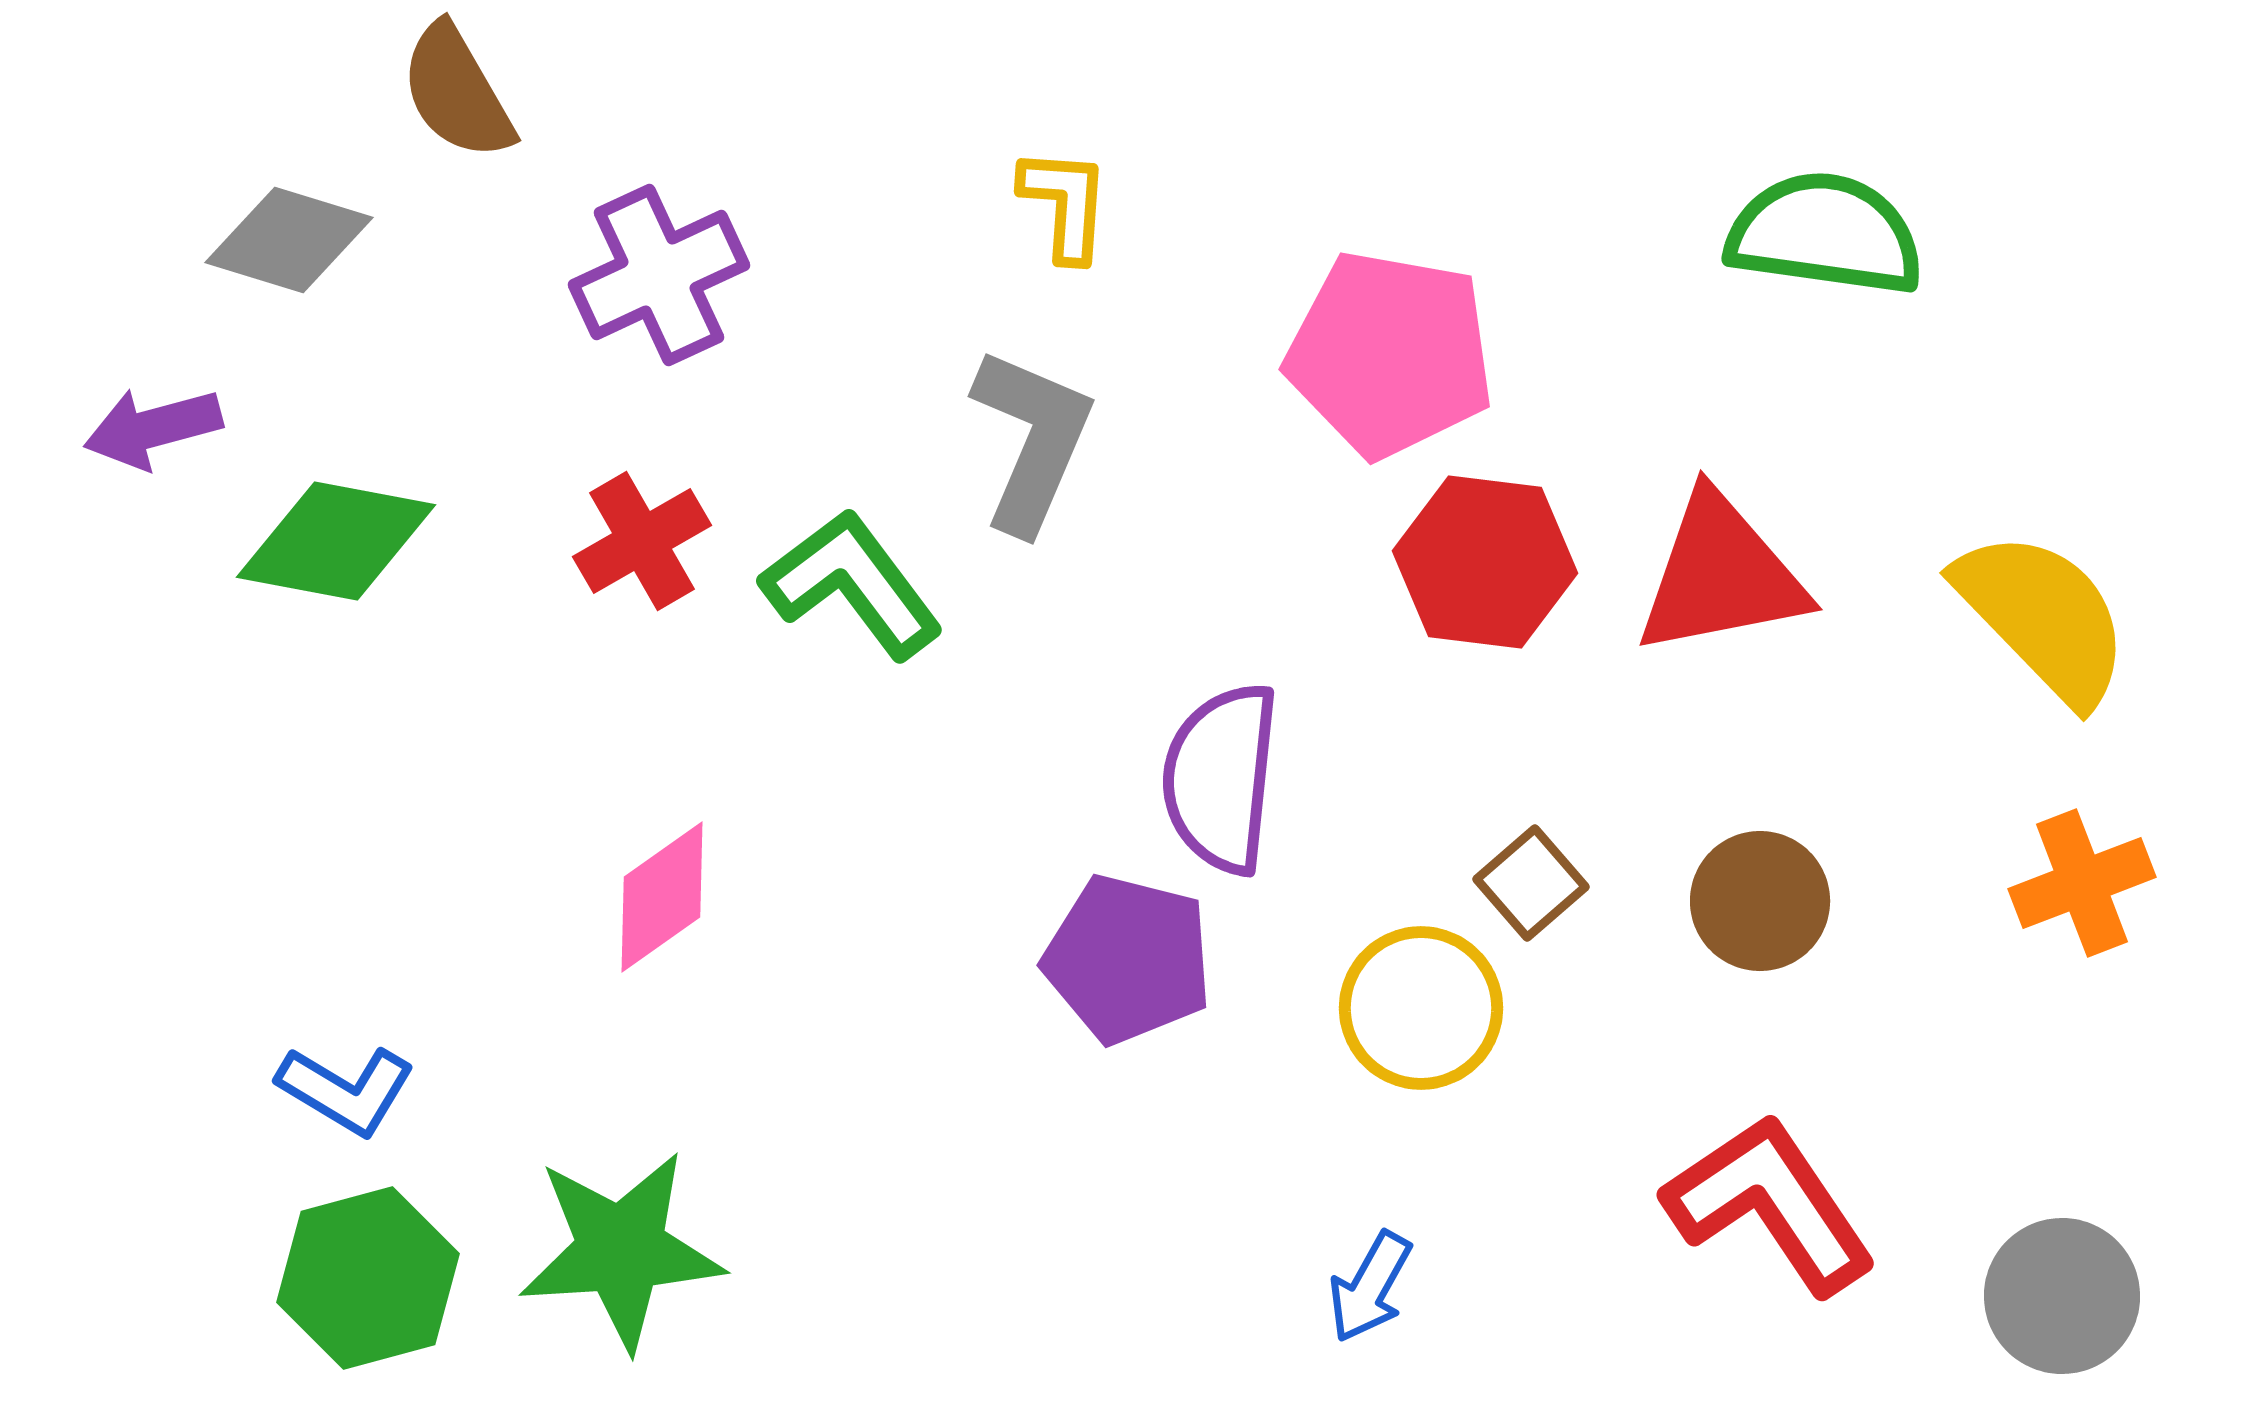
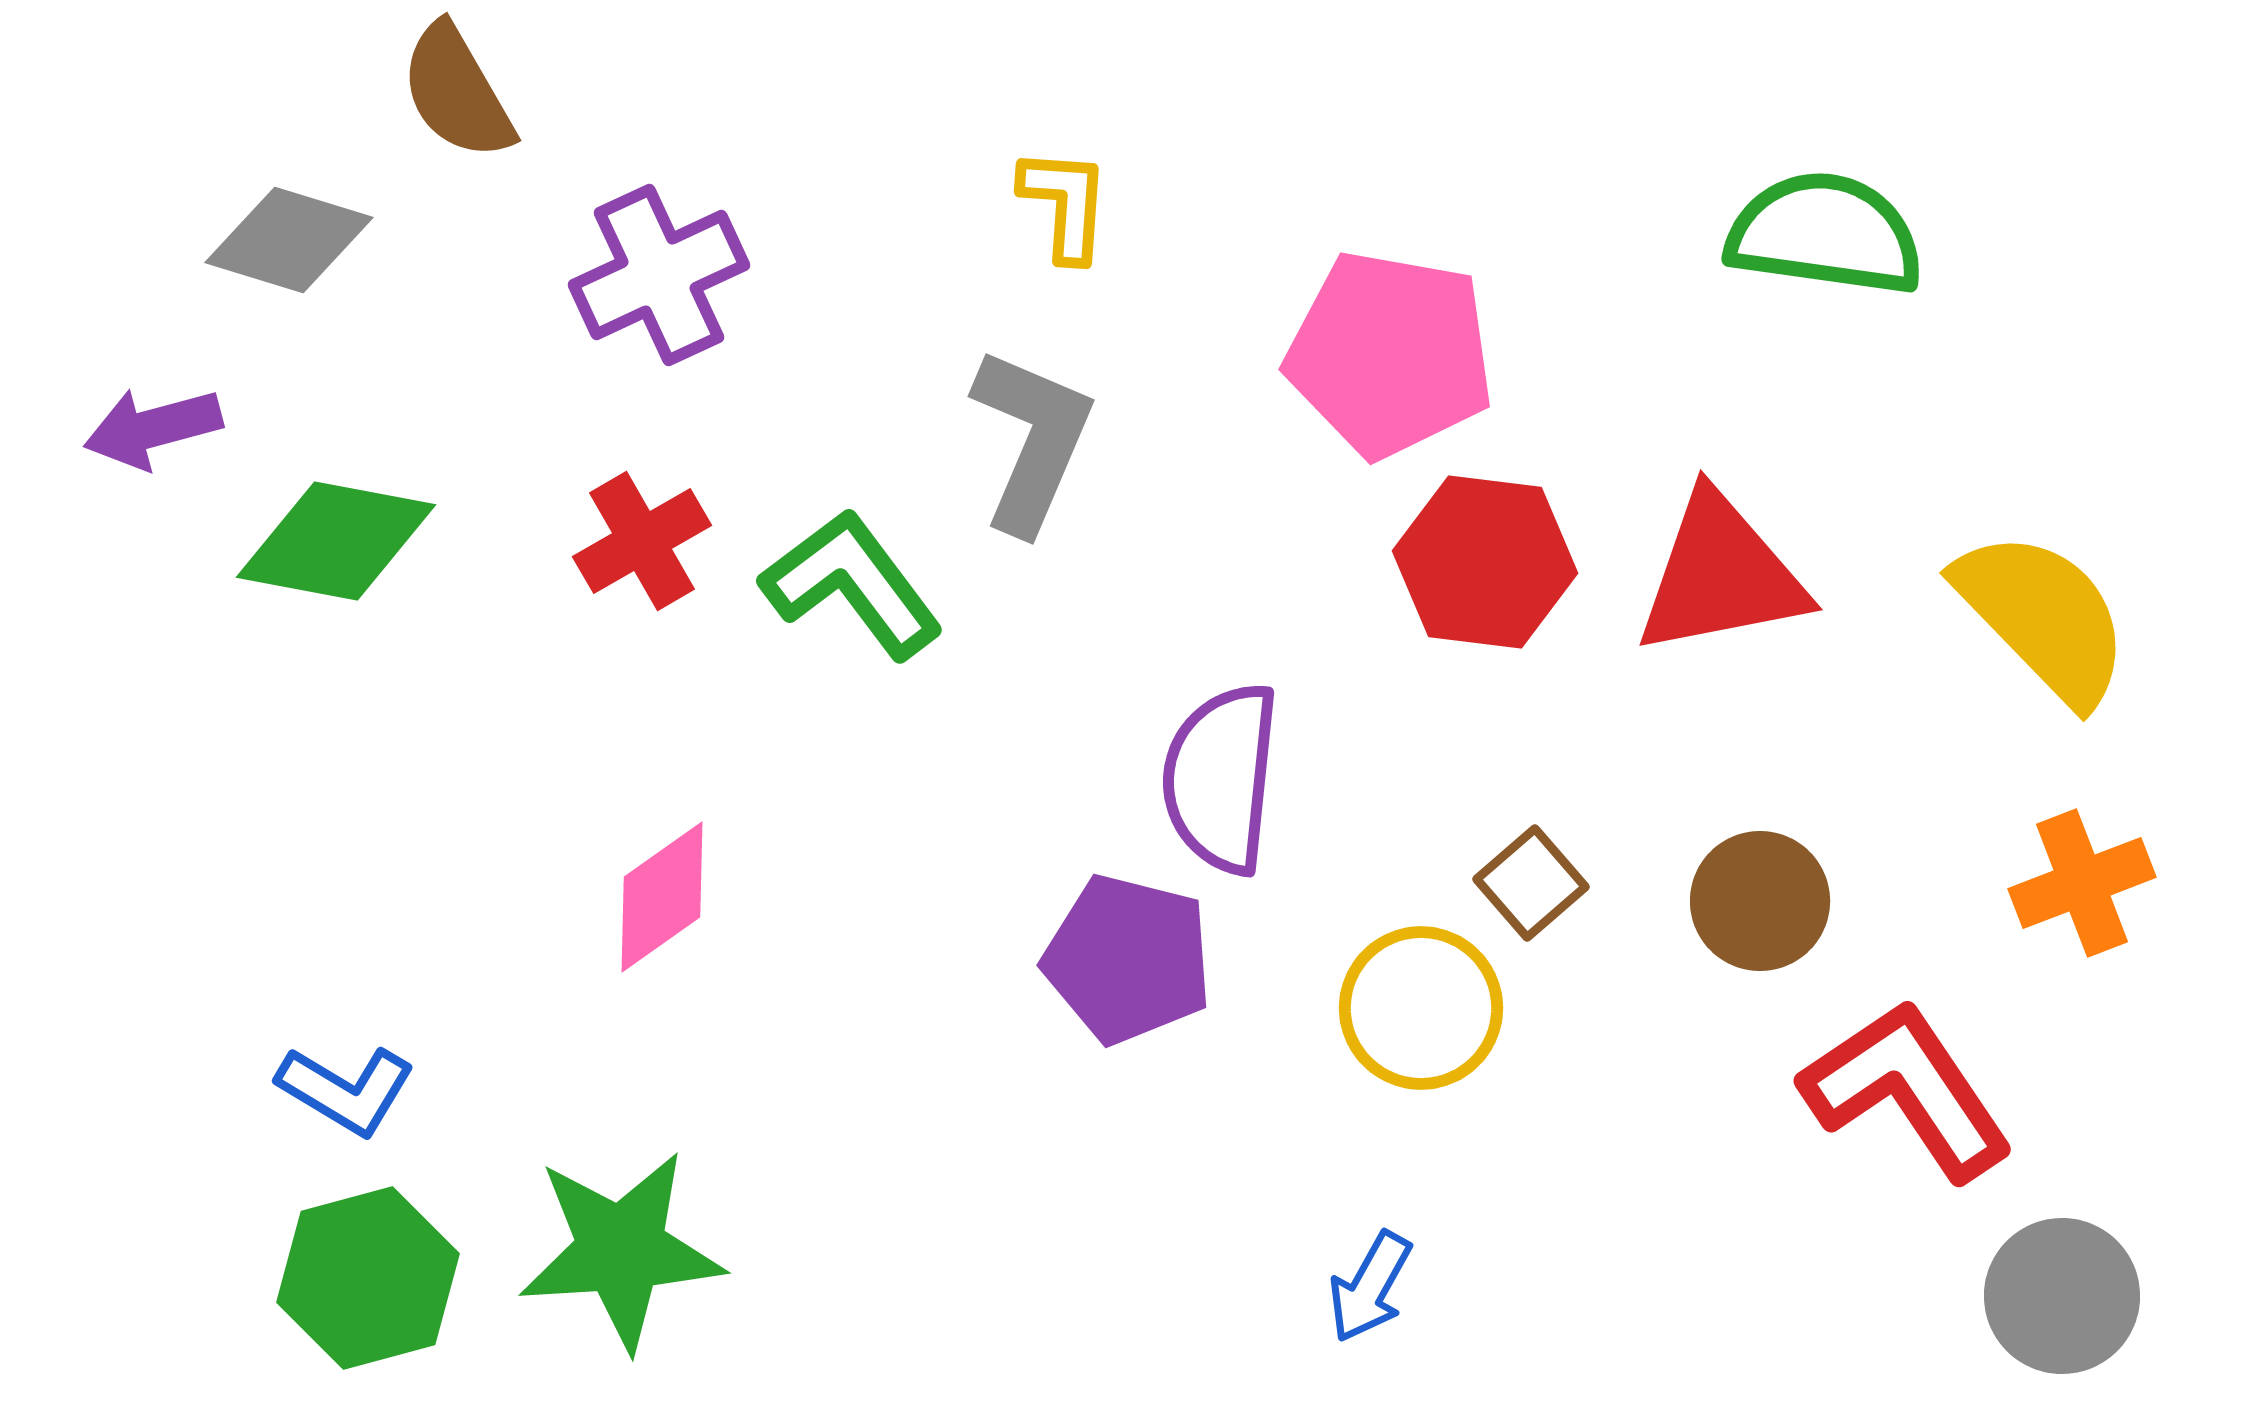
red L-shape: moved 137 px right, 114 px up
